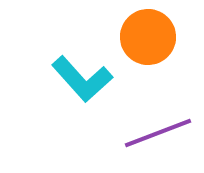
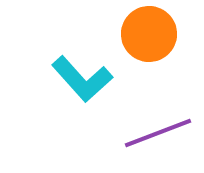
orange circle: moved 1 px right, 3 px up
